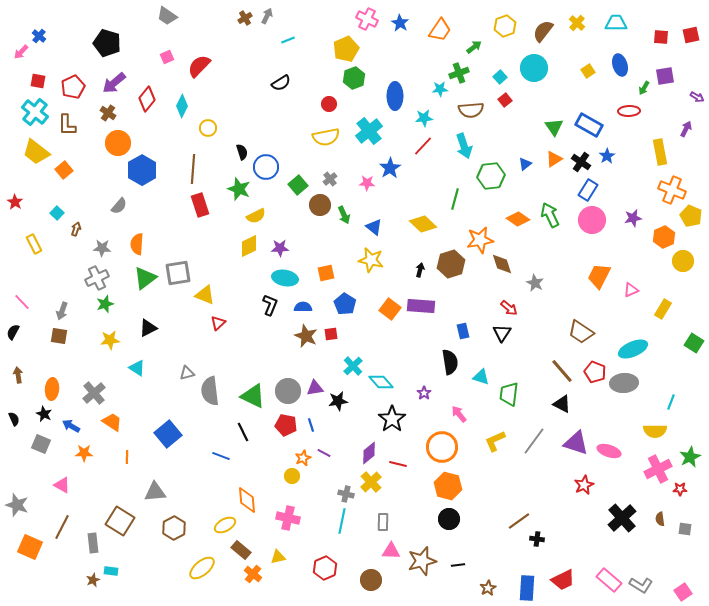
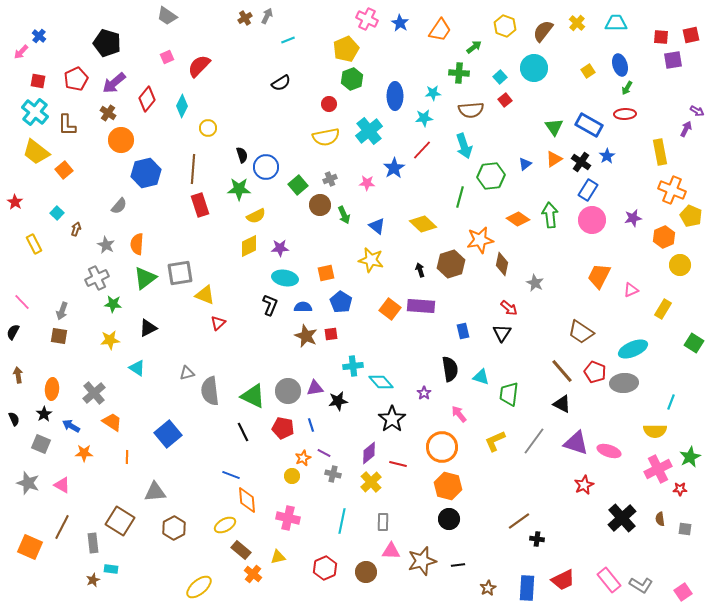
yellow hexagon at (505, 26): rotated 20 degrees counterclockwise
green cross at (459, 73): rotated 24 degrees clockwise
purple square at (665, 76): moved 8 px right, 16 px up
green hexagon at (354, 78): moved 2 px left, 1 px down
red pentagon at (73, 87): moved 3 px right, 8 px up
green arrow at (644, 88): moved 17 px left
cyan star at (440, 89): moved 7 px left, 4 px down
purple arrow at (697, 97): moved 14 px down
red ellipse at (629, 111): moved 4 px left, 3 px down
orange circle at (118, 143): moved 3 px right, 3 px up
red line at (423, 146): moved 1 px left, 4 px down
black semicircle at (242, 152): moved 3 px down
blue star at (390, 168): moved 4 px right
blue hexagon at (142, 170): moved 4 px right, 3 px down; rotated 16 degrees clockwise
gray cross at (330, 179): rotated 16 degrees clockwise
green star at (239, 189): rotated 20 degrees counterclockwise
green line at (455, 199): moved 5 px right, 2 px up
green arrow at (550, 215): rotated 20 degrees clockwise
blue triangle at (374, 227): moved 3 px right, 1 px up
gray star at (102, 248): moved 4 px right, 3 px up; rotated 24 degrees clockwise
yellow circle at (683, 261): moved 3 px left, 4 px down
brown diamond at (502, 264): rotated 30 degrees clockwise
black arrow at (420, 270): rotated 32 degrees counterclockwise
gray square at (178, 273): moved 2 px right
green star at (105, 304): moved 8 px right; rotated 24 degrees clockwise
blue pentagon at (345, 304): moved 4 px left, 2 px up
black semicircle at (450, 362): moved 7 px down
cyan cross at (353, 366): rotated 36 degrees clockwise
black star at (44, 414): rotated 14 degrees clockwise
red pentagon at (286, 425): moved 3 px left, 3 px down
blue line at (221, 456): moved 10 px right, 19 px down
gray cross at (346, 494): moved 13 px left, 20 px up
gray star at (17, 505): moved 11 px right, 22 px up
yellow ellipse at (202, 568): moved 3 px left, 19 px down
cyan rectangle at (111, 571): moved 2 px up
brown circle at (371, 580): moved 5 px left, 8 px up
pink rectangle at (609, 580): rotated 10 degrees clockwise
